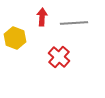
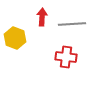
gray line: moved 2 px left, 1 px down
red cross: moved 7 px right; rotated 35 degrees counterclockwise
